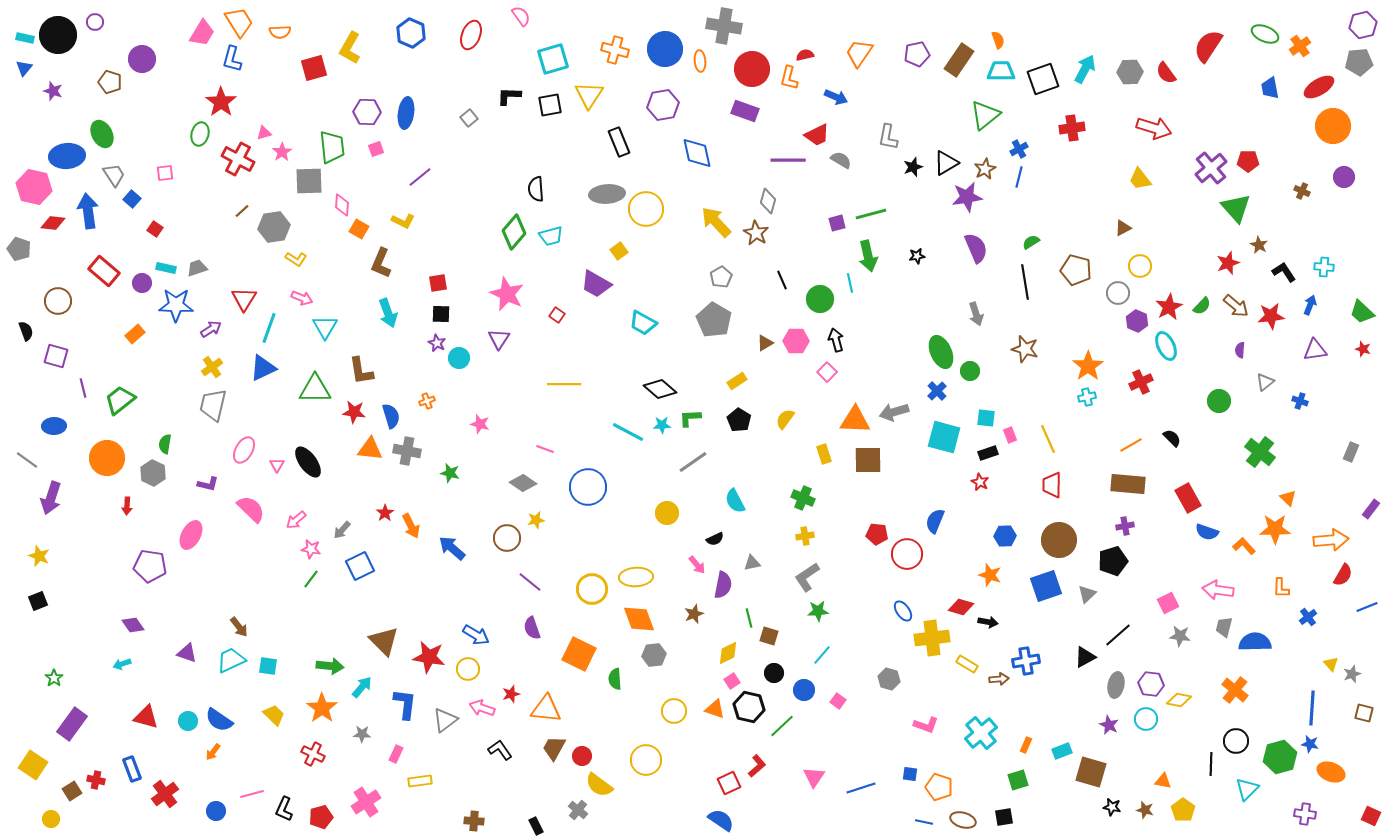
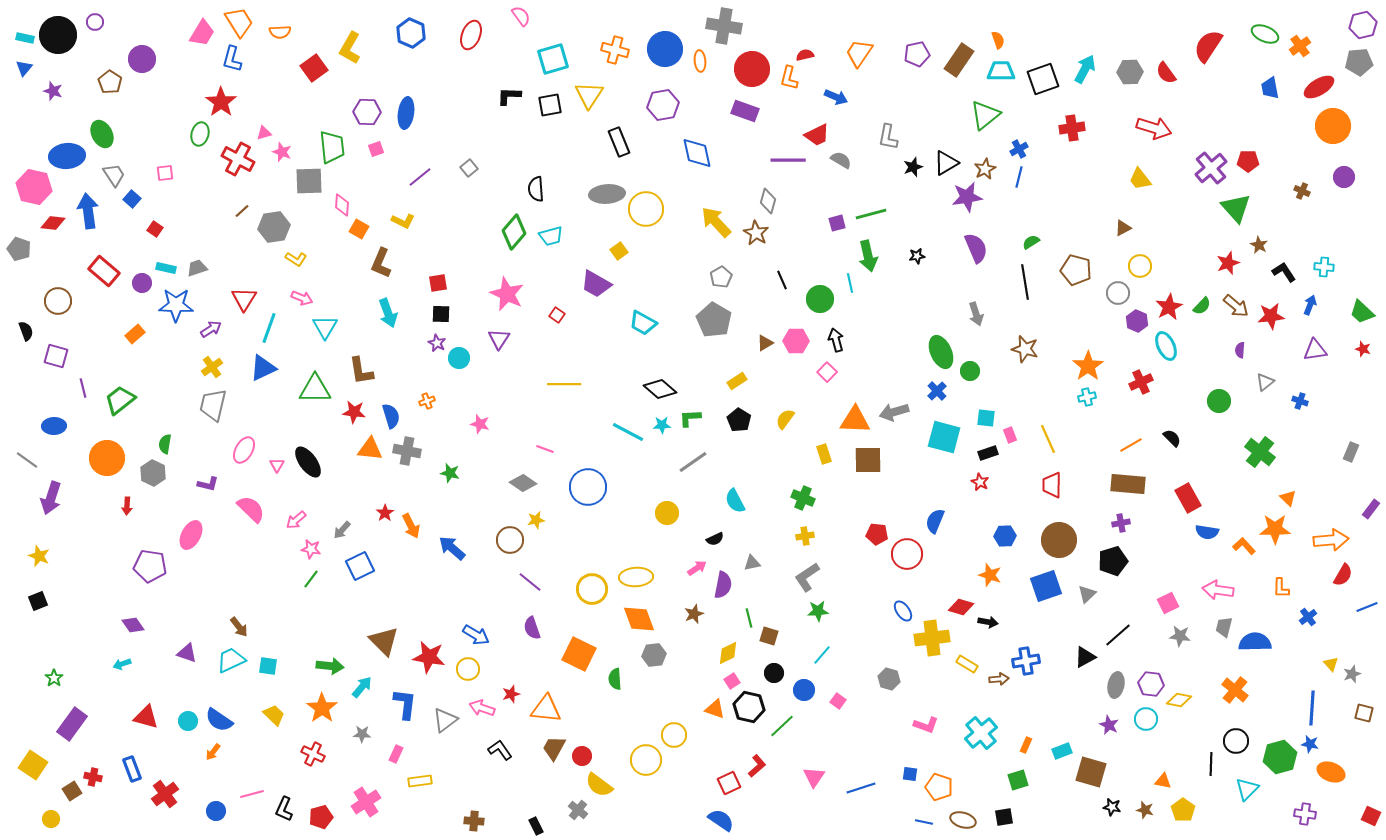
red square at (314, 68): rotated 20 degrees counterclockwise
brown pentagon at (110, 82): rotated 15 degrees clockwise
gray square at (469, 118): moved 50 px down
pink star at (282, 152): rotated 18 degrees counterclockwise
purple cross at (1125, 526): moved 4 px left, 3 px up
blue semicircle at (1207, 532): rotated 10 degrees counterclockwise
brown circle at (507, 538): moved 3 px right, 2 px down
pink arrow at (697, 565): moved 3 px down; rotated 84 degrees counterclockwise
yellow circle at (674, 711): moved 24 px down
red cross at (96, 780): moved 3 px left, 3 px up
